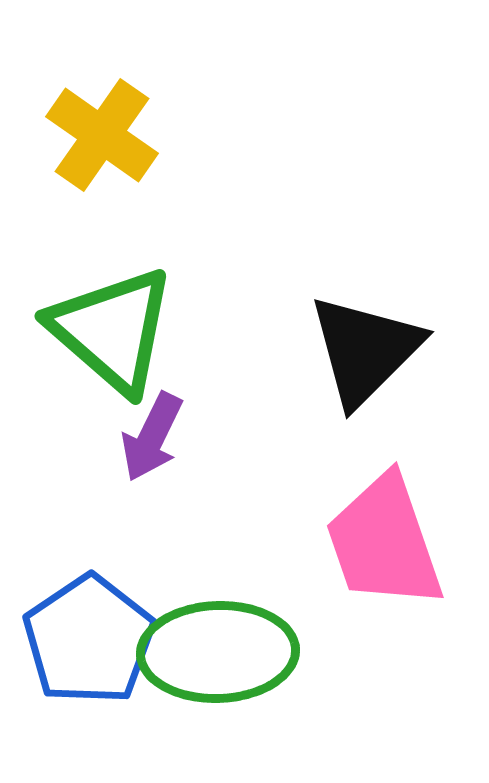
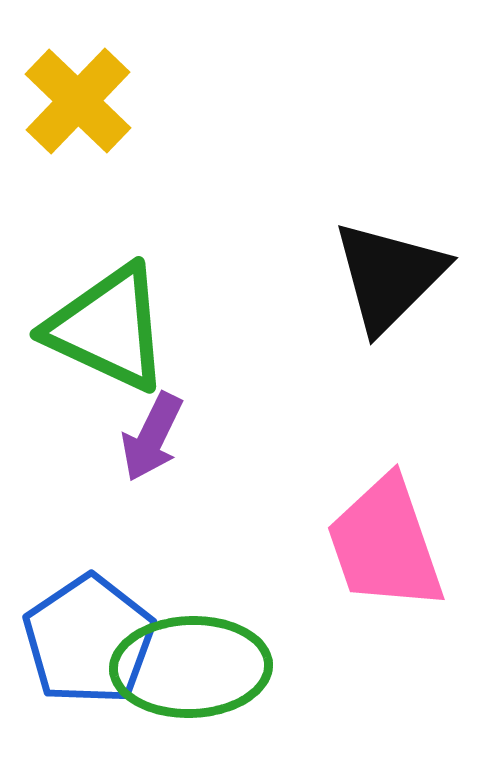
yellow cross: moved 24 px left, 34 px up; rotated 9 degrees clockwise
green triangle: moved 4 px left, 2 px up; rotated 16 degrees counterclockwise
black triangle: moved 24 px right, 74 px up
pink trapezoid: moved 1 px right, 2 px down
green ellipse: moved 27 px left, 15 px down
